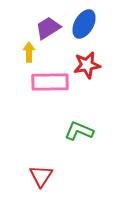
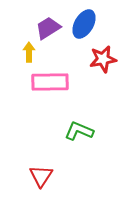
red star: moved 16 px right, 6 px up
